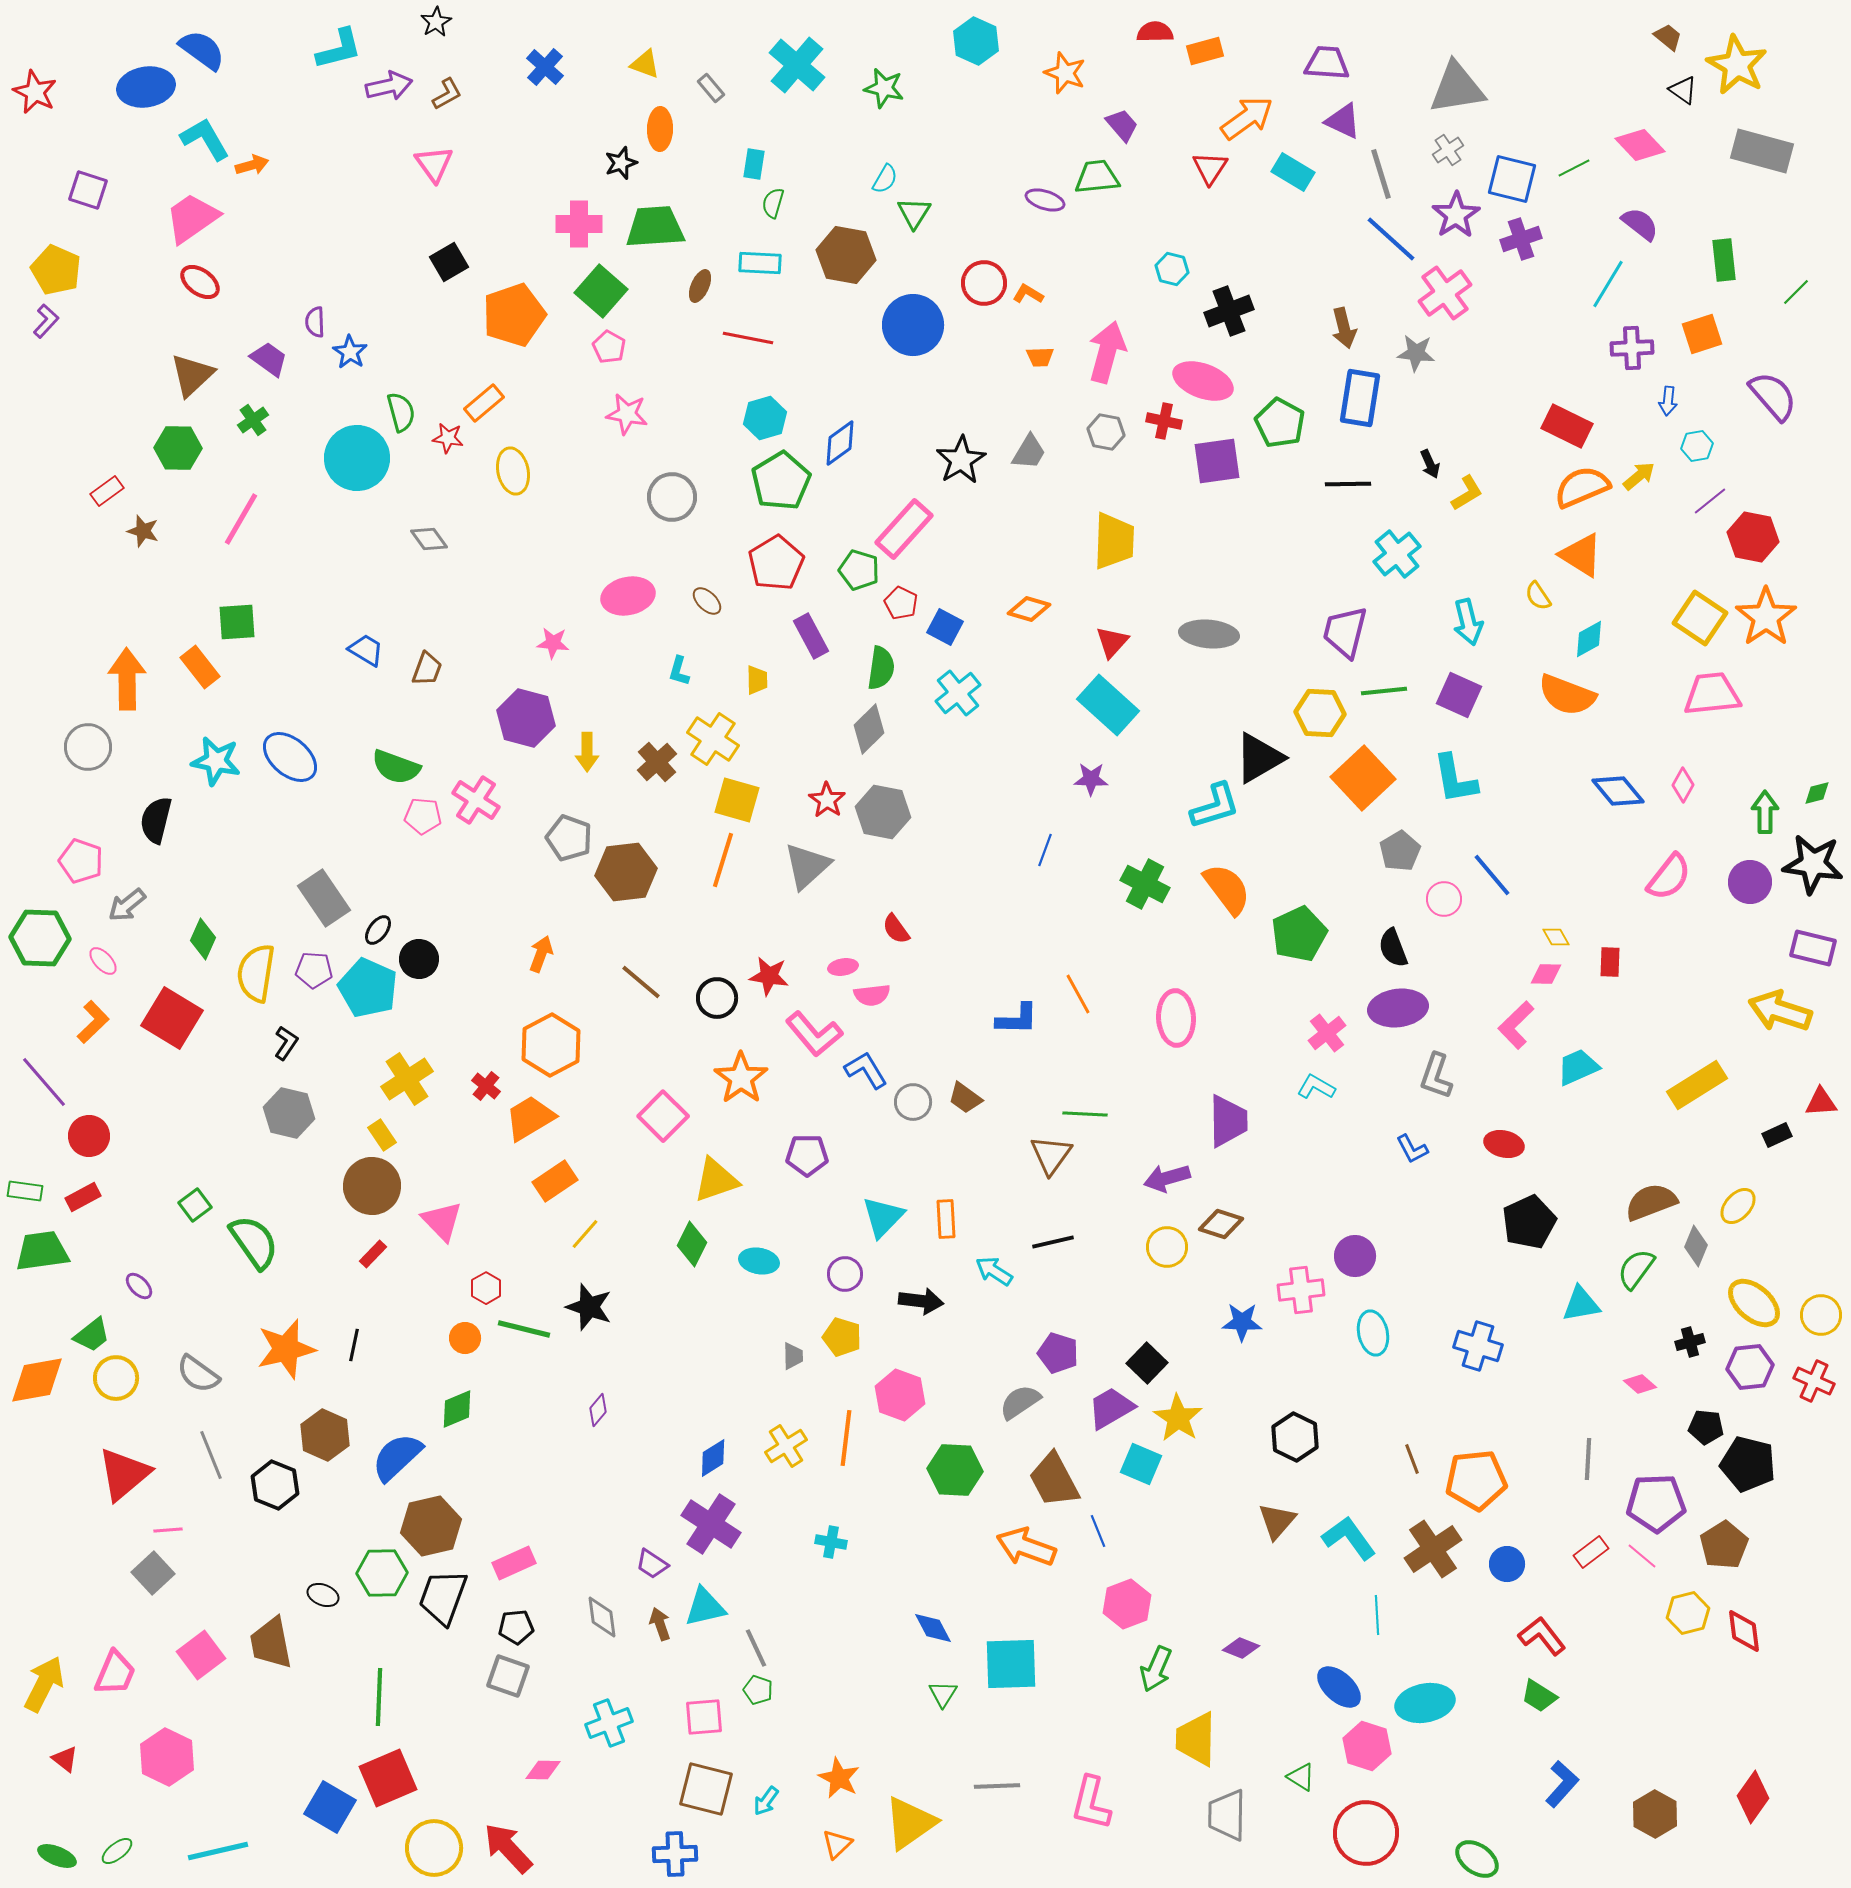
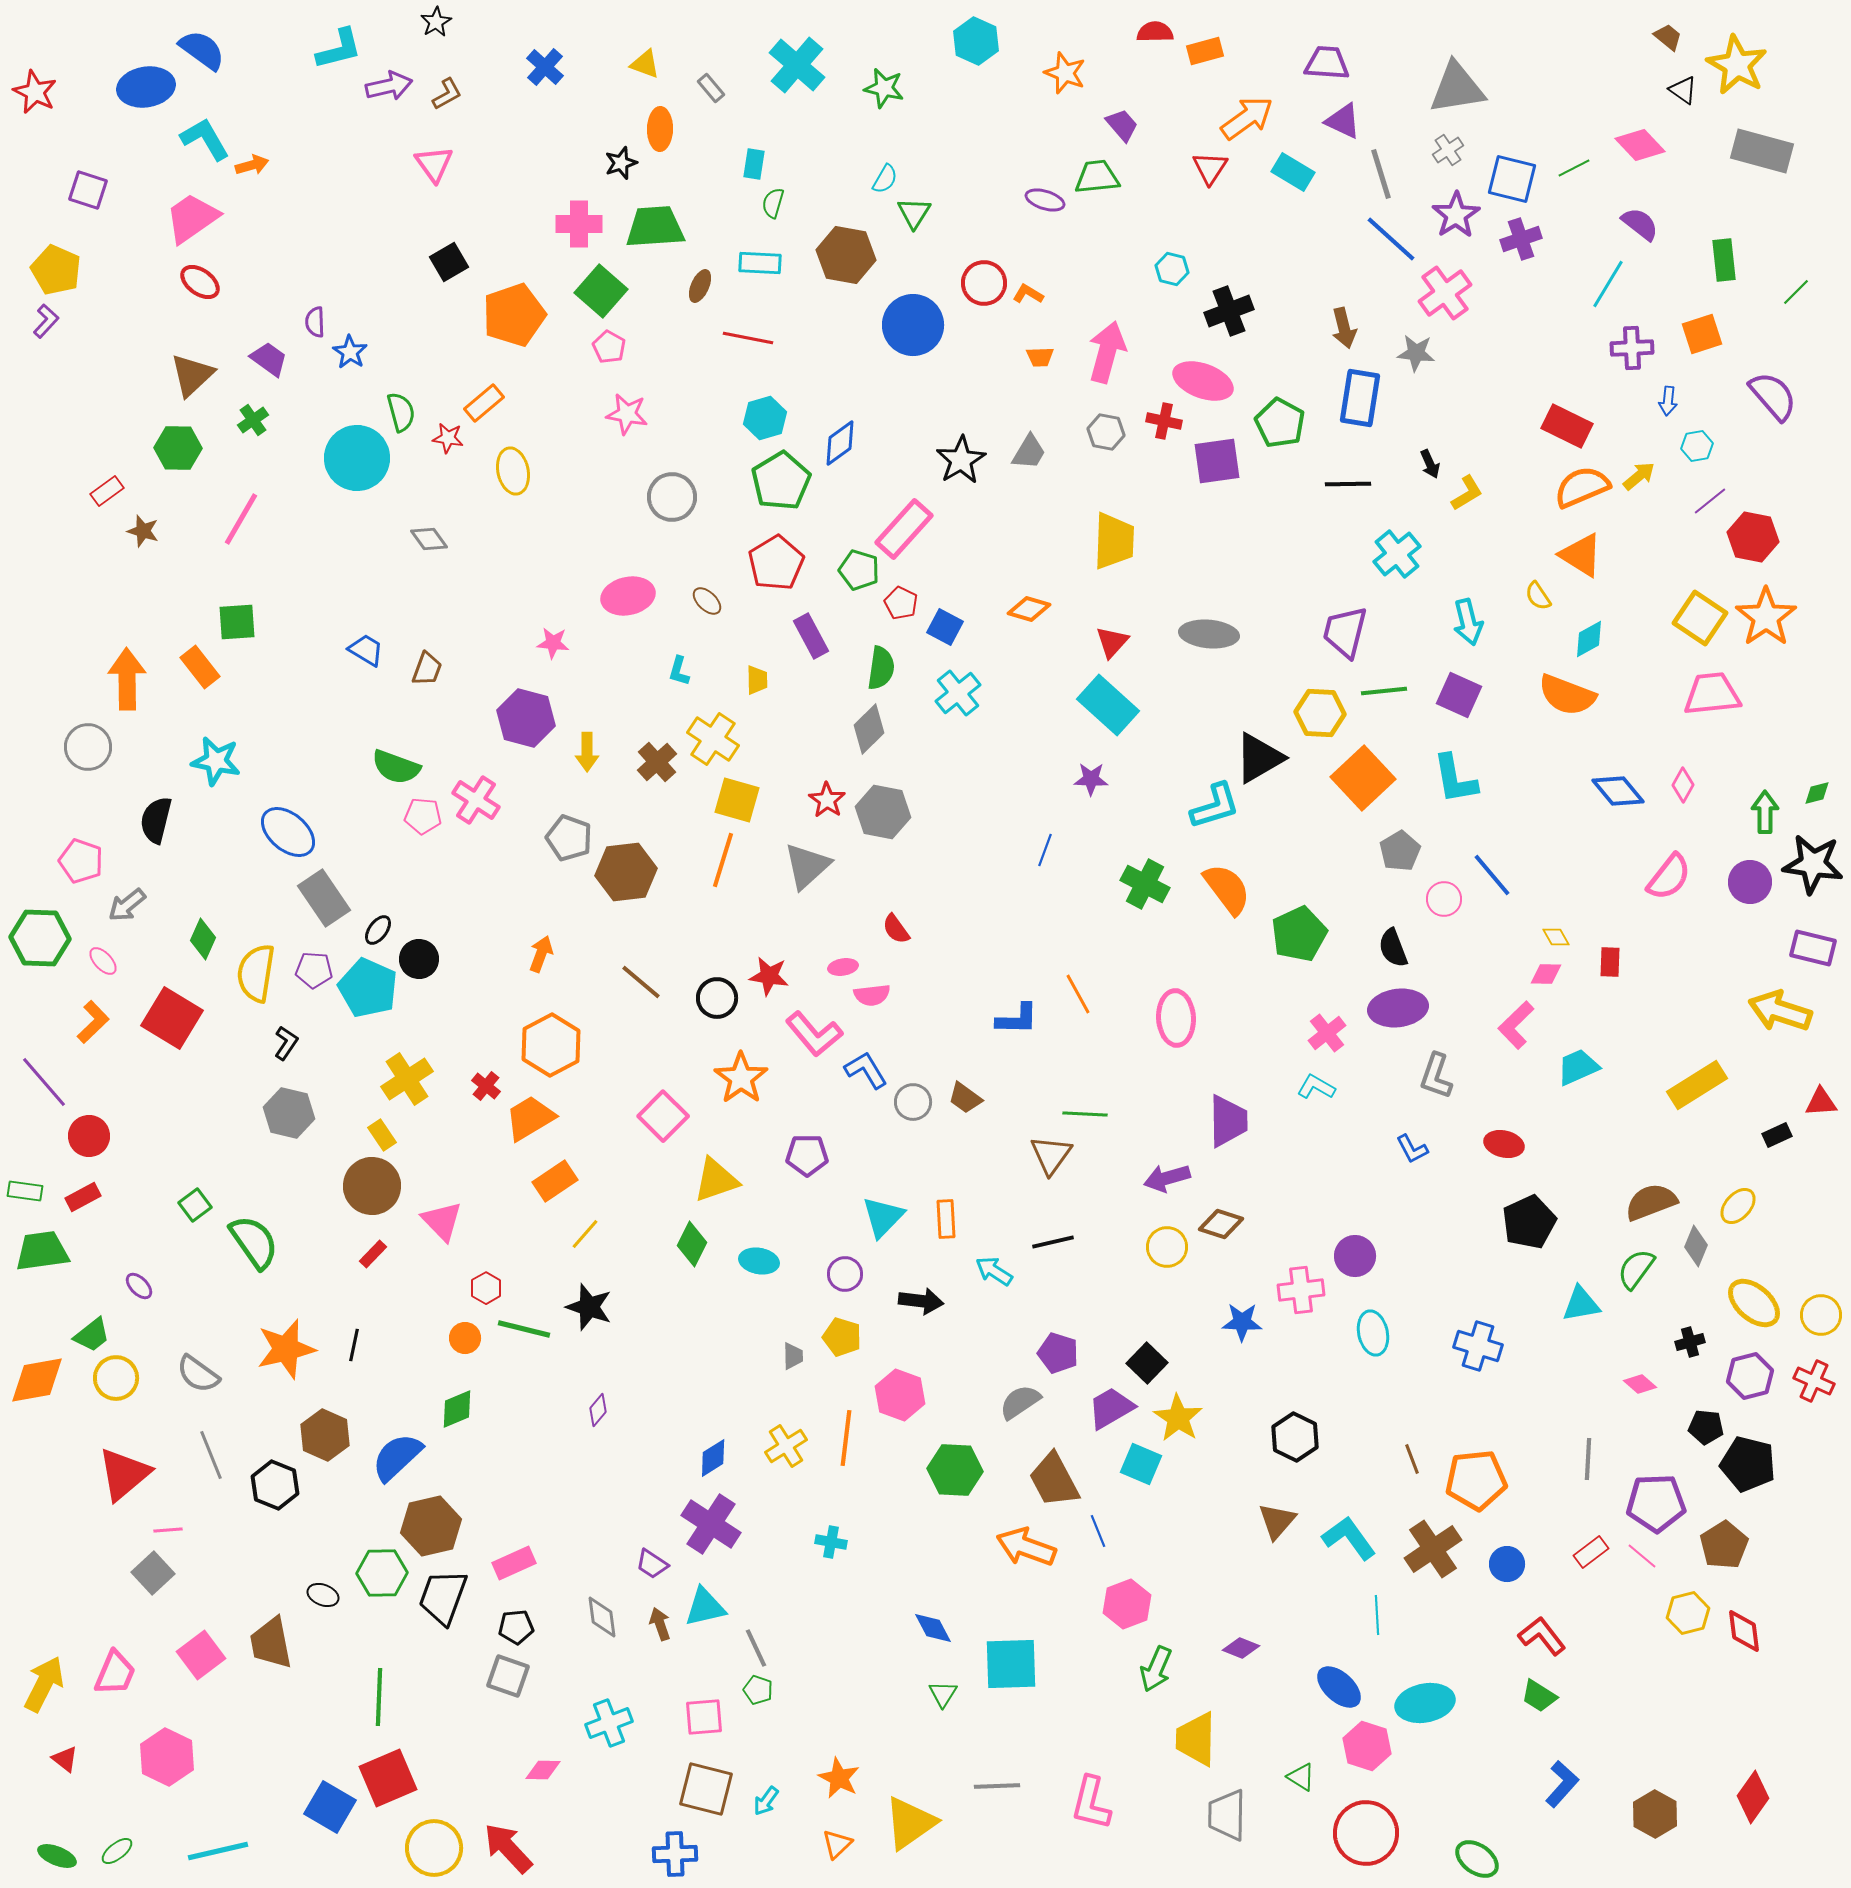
blue ellipse at (290, 757): moved 2 px left, 75 px down
purple hexagon at (1750, 1367): moved 9 px down; rotated 9 degrees counterclockwise
